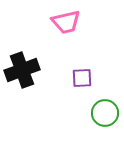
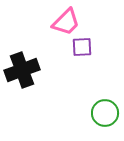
pink trapezoid: rotated 32 degrees counterclockwise
purple square: moved 31 px up
